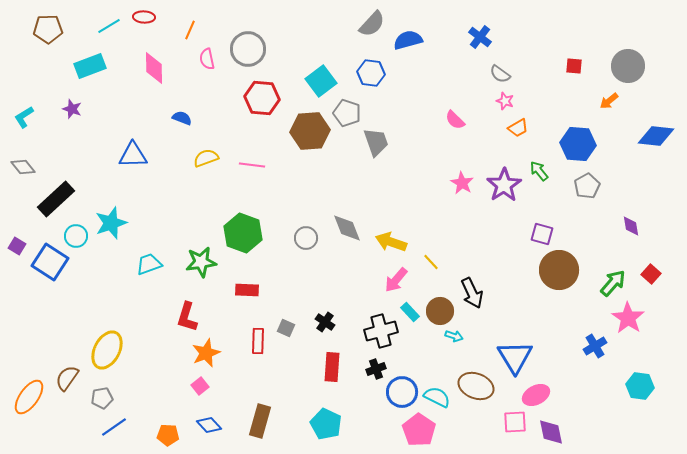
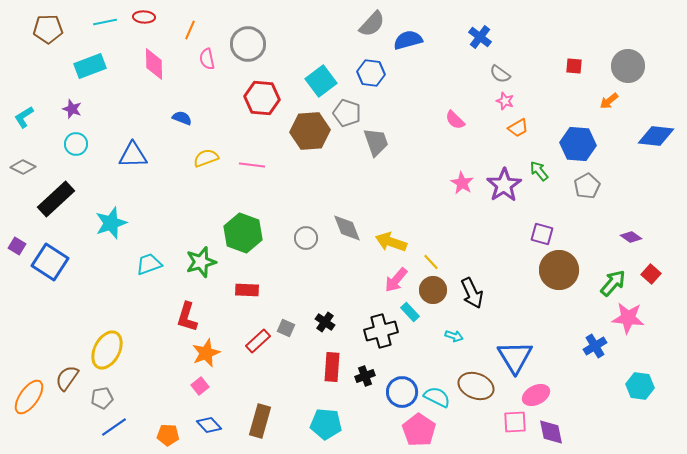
cyan line at (109, 26): moved 4 px left, 4 px up; rotated 20 degrees clockwise
gray circle at (248, 49): moved 5 px up
pink diamond at (154, 68): moved 4 px up
gray diamond at (23, 167): rotated 25 degrees counterclockwise
purple diamond at (631, 226): moved 11 px down; rotated 45 degrees counterclockwise
cyan circle at (76, 236): moved 92 px up
green star at (201, 262): rotated 8 degrees counterclockwise
brown circle at (440, 311): moved 7 px left, 21 px up
pink star at (628, 318): rotated 28 degrees counterclockwise
red rectangle at (258, 341): rotated 45 degrees clockwise
black cross at (376, 369): moved 11 px left, 7 px down
cyan pentagon at (326, 424): rotated 20 degrees counterclockwise
